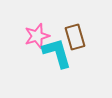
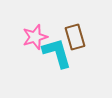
pink star: moved 2 px left, 1 px down
